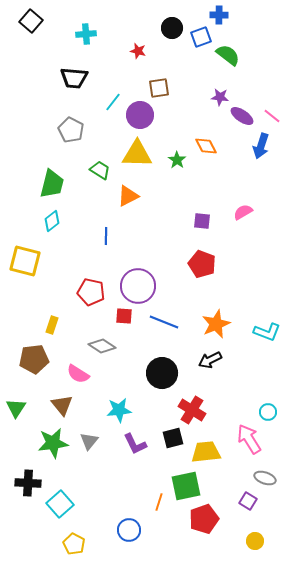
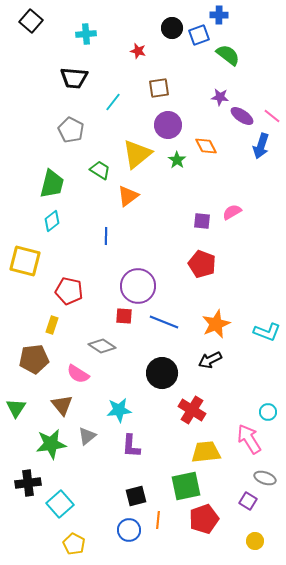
blue square at (201, 37): moved 2 px left, 2 px up
purple circle at (140, 115): moved 28 px right, 10 px down
yellow triangle at (137, 154): rotated 40 degrees counterclockwise
orange triangle at (128, 196): rotated 10 degrees counterclockwise
pink semicircle at (243, 212): moved 11 px left
red pentagon at (91, 292): moved 22 px left, 1 px up
black square at (173, 438): moved 37 px left, 58 px down
gray triangle at (89, 441): moved 2 px left, 5 px up; rotated 12 degrees clockwise
green star at (53, 443): moved 2 px left, 1 px down
purple L-shape at (135, 444): moved 4 px left, 2 px down; rotated 30 degrees clockwise
black cross at (28, 483): rotated 10 degrees counterclockwise
orange line at (159, 502): moved 1 px left, 18 px down; rotated 12 degrees counterclockwise
